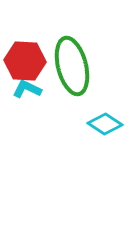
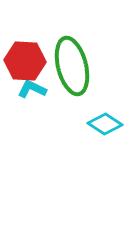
cyan L-shape: moved 5 px right
